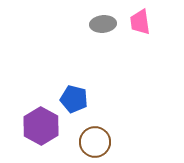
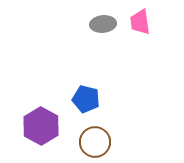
blue pentagon: moved 12 px right
